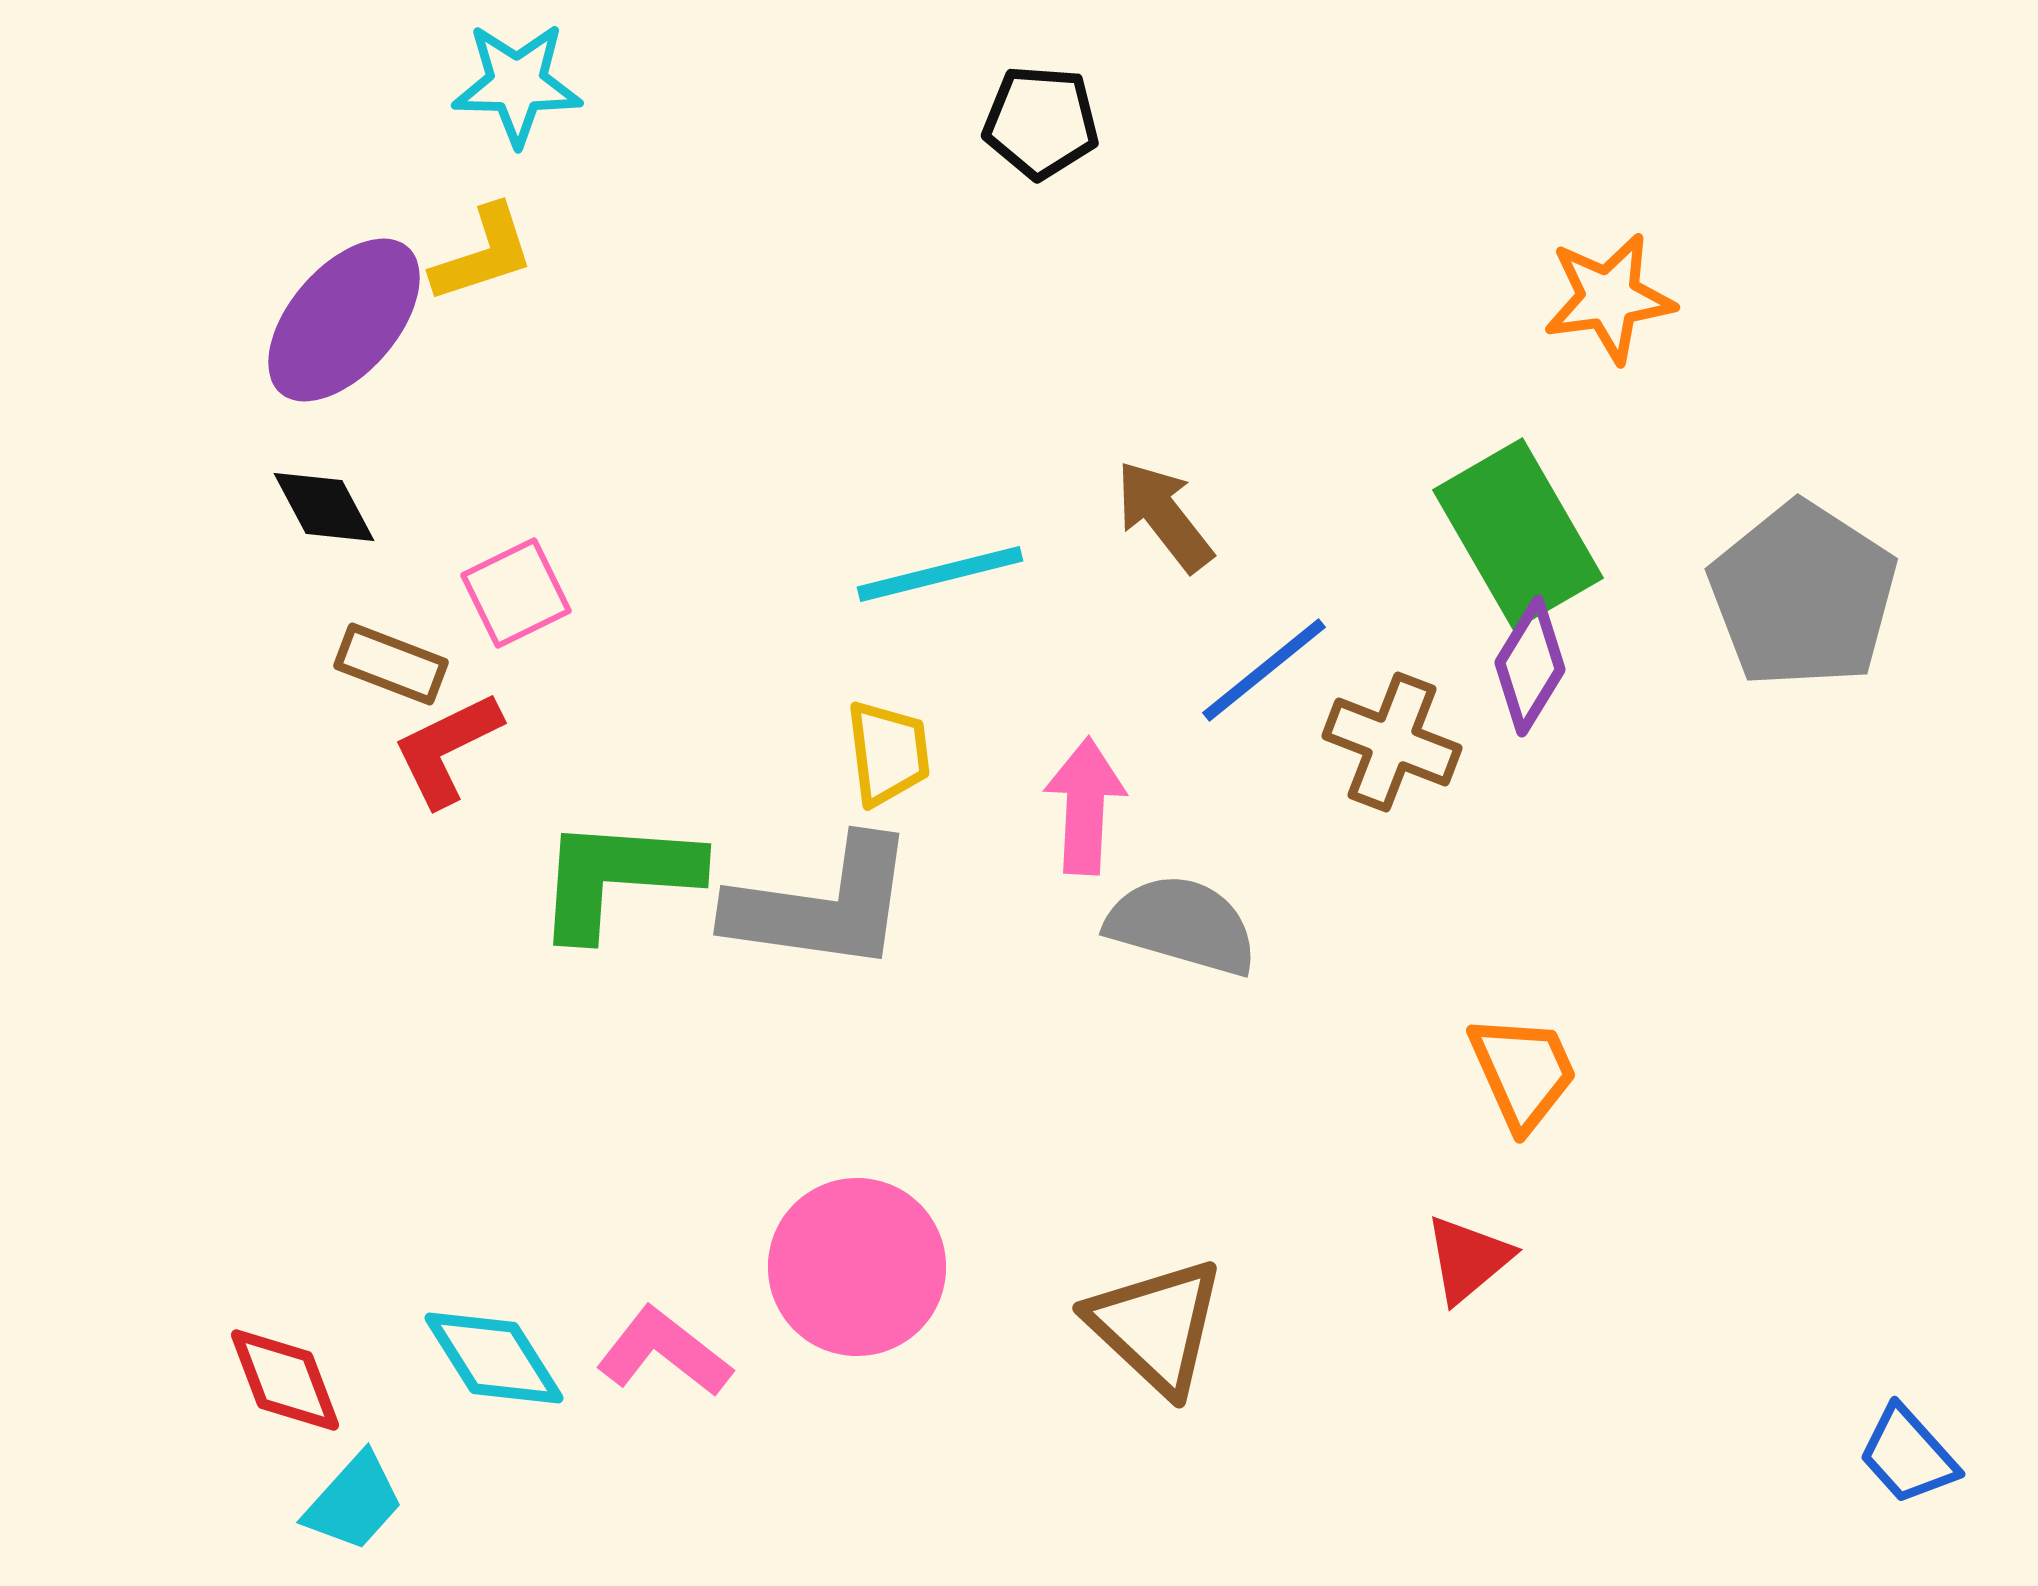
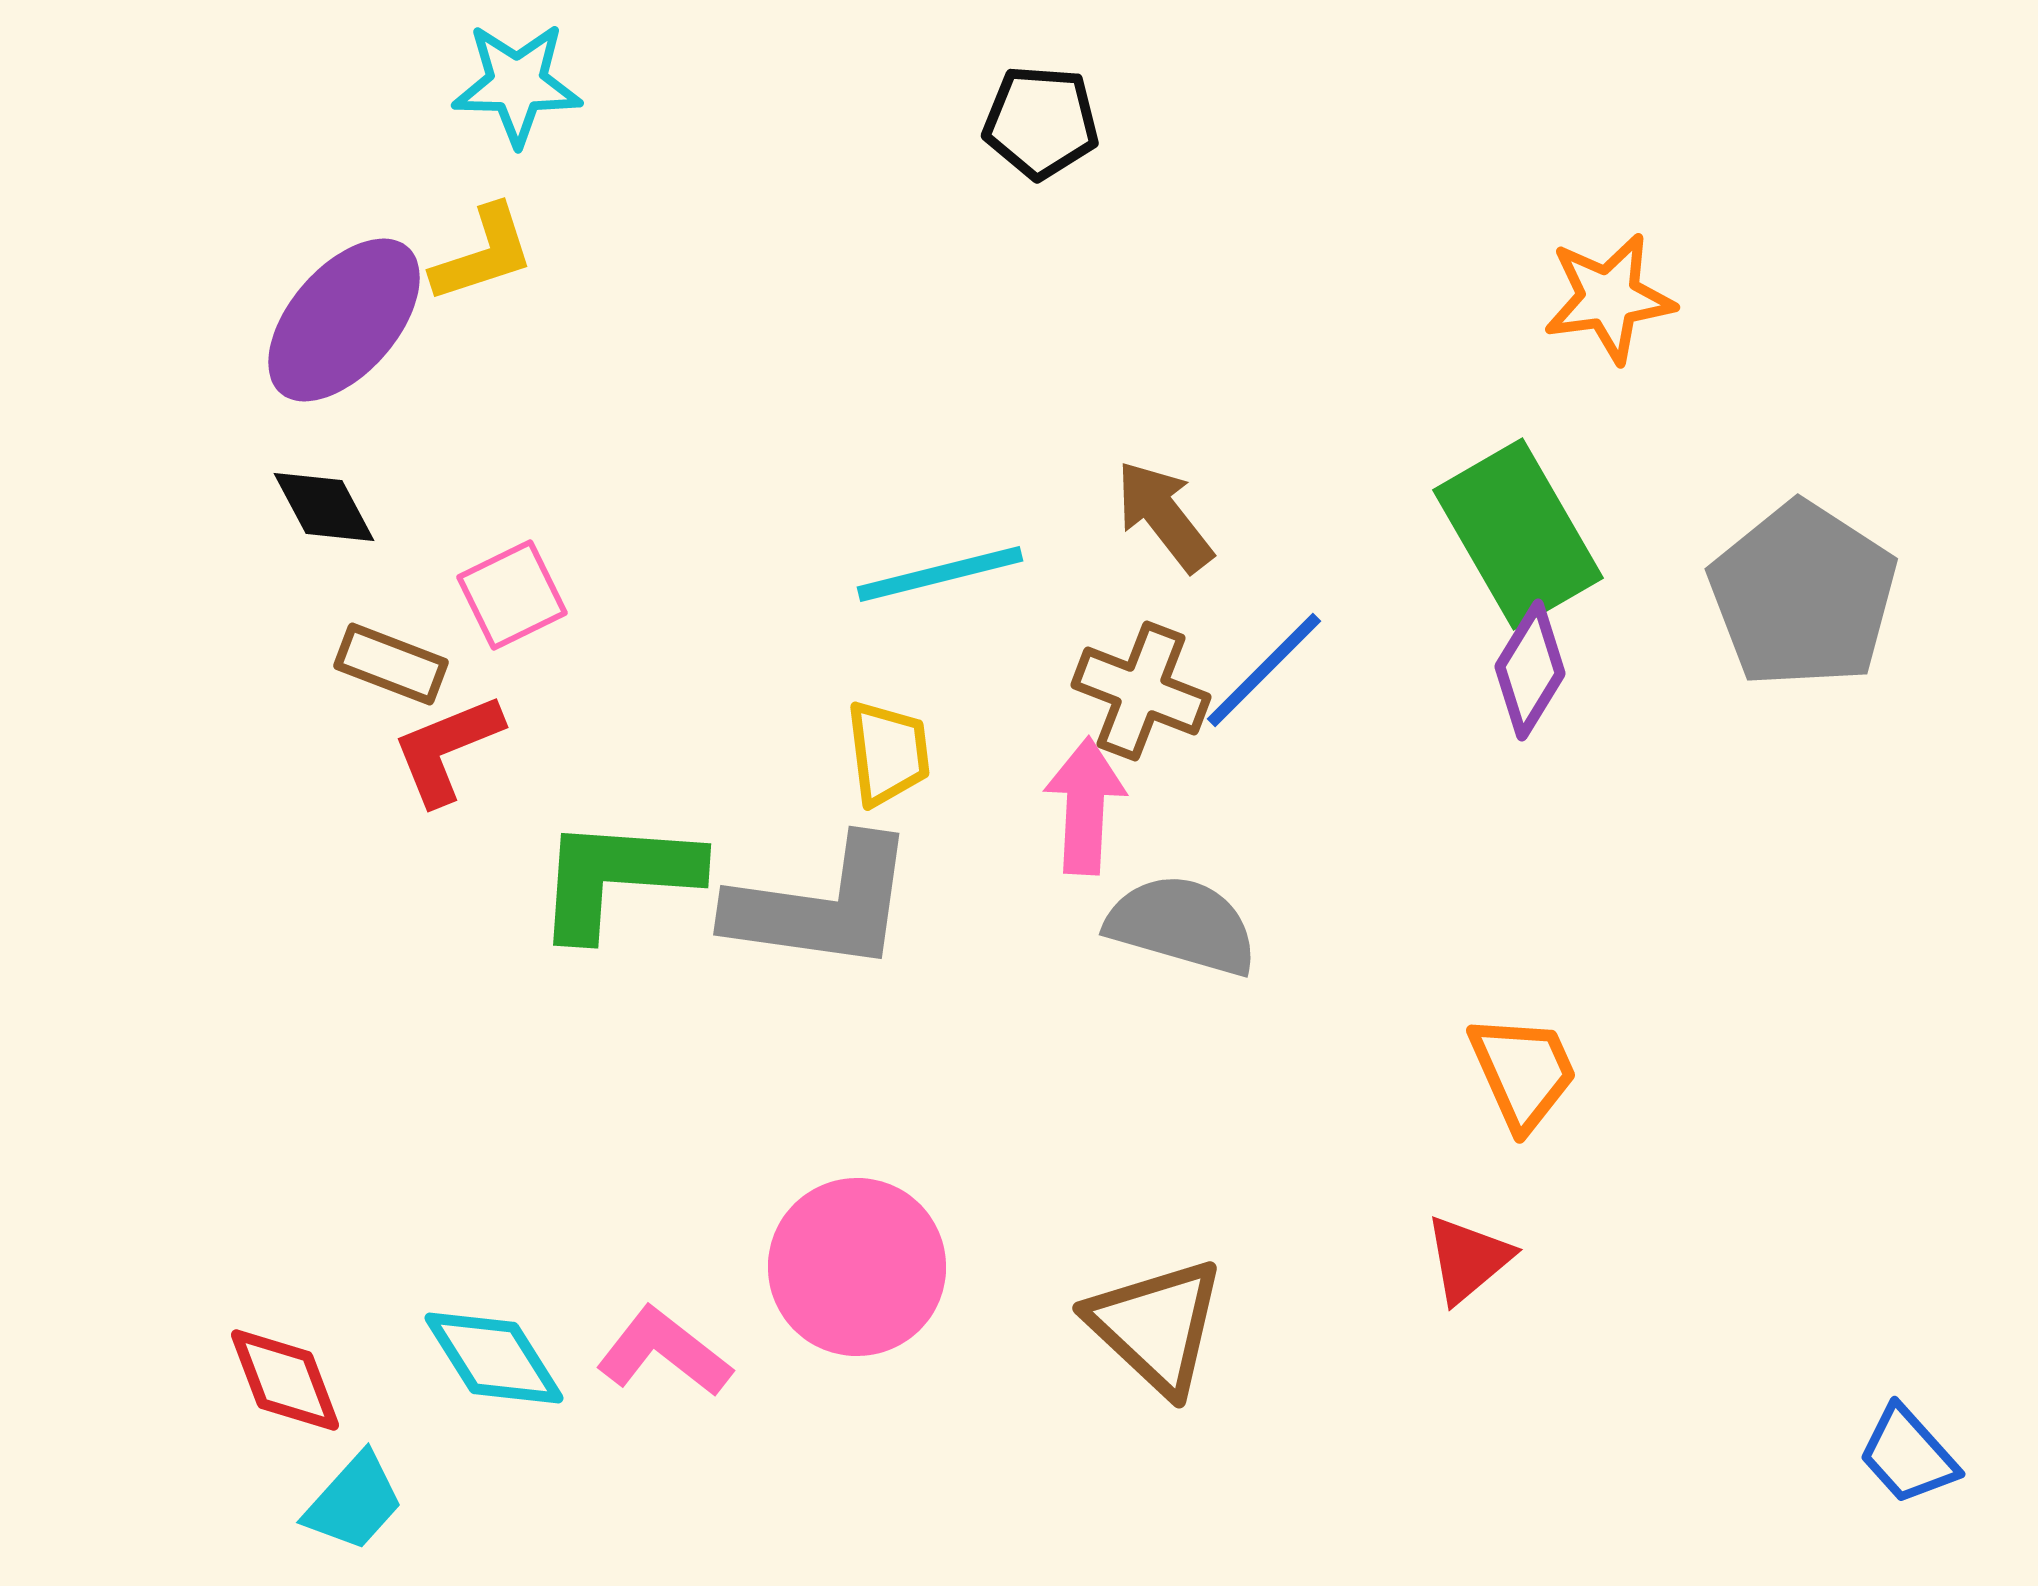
pink square: moved 4 px left, 2 px down
purple diamond: moved 4 px down
blue line: rotated 6 degrees counterclockwise
brown cross: moved 251 px left, 51 px up
red L-shape: rotated 4 degrees clockwise
